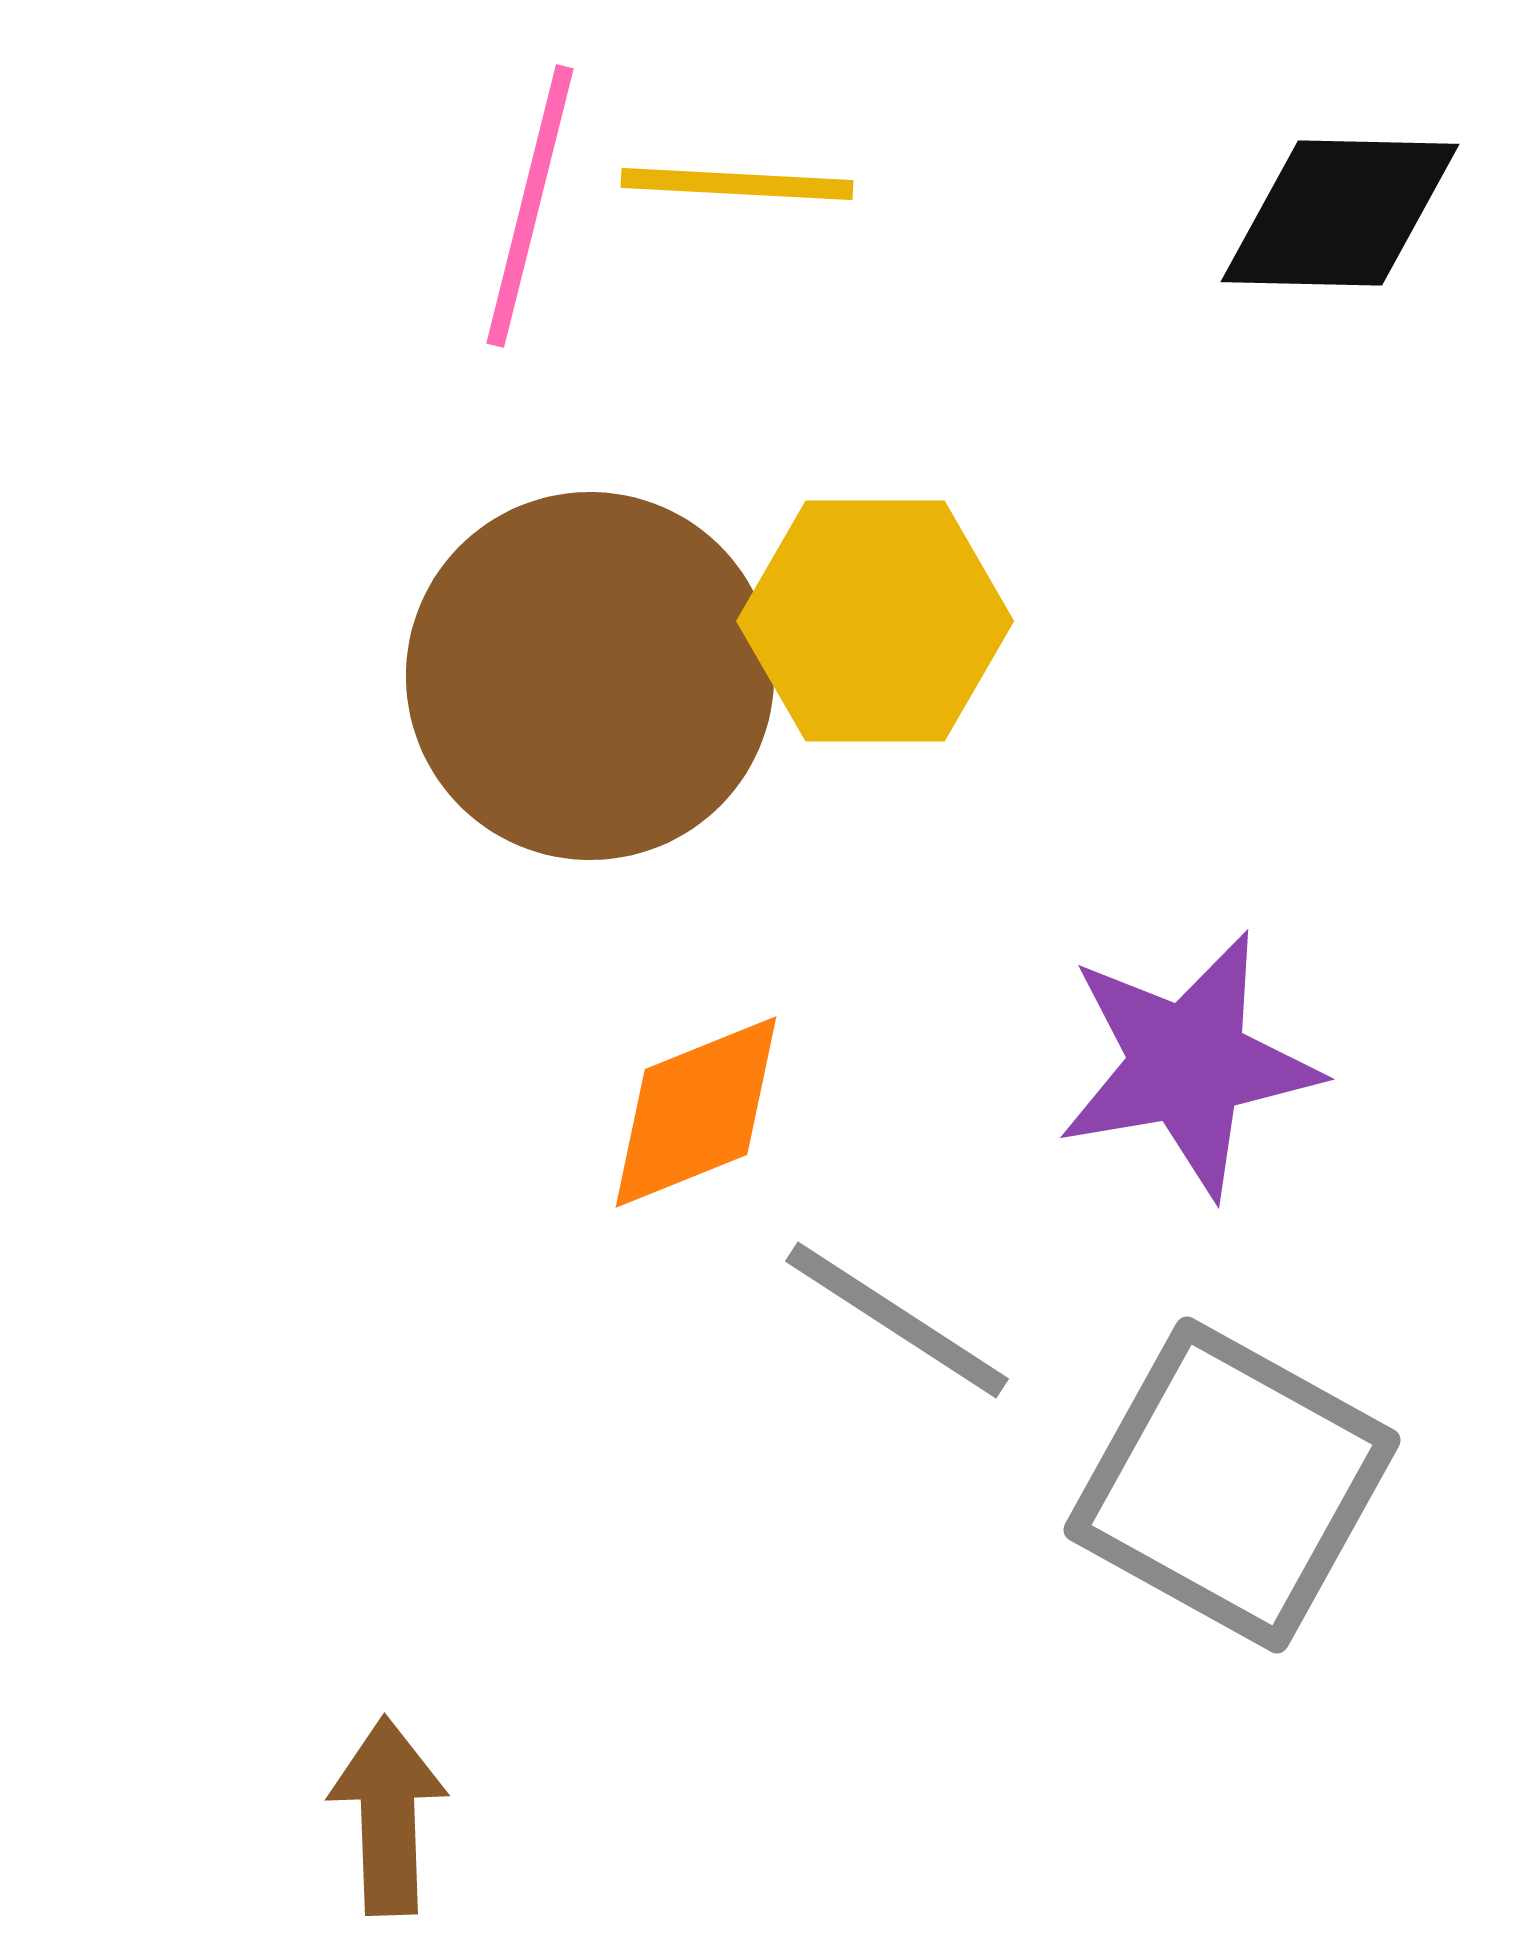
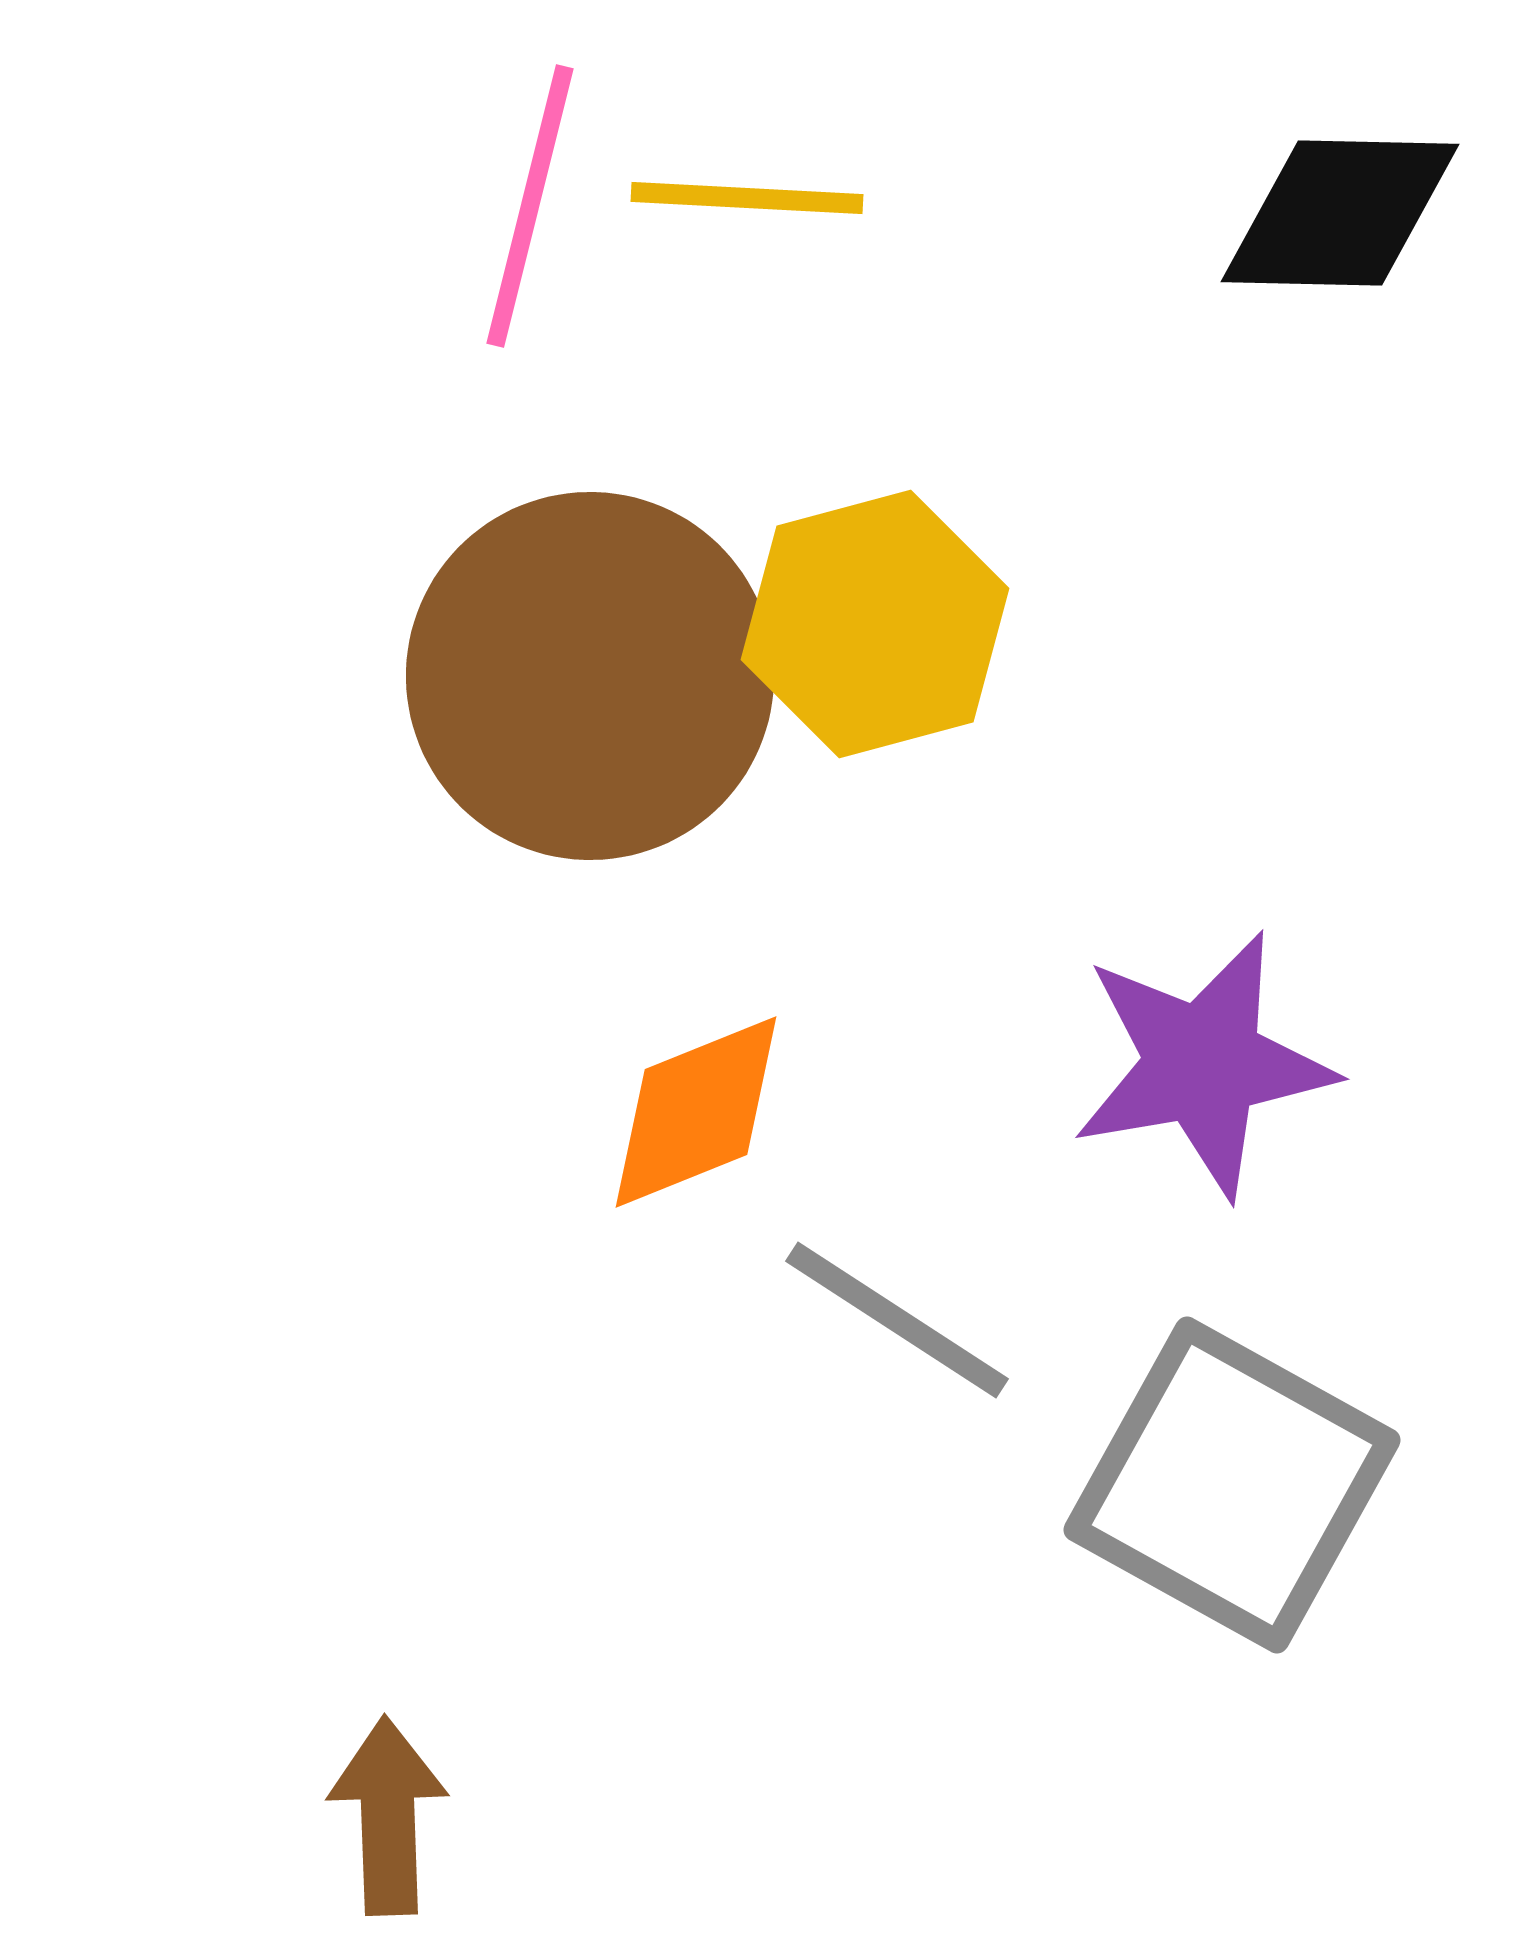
yellow line: moved 10 px right, 14 px down
yellow hexagon: moved 3 px down; rotated 15 degrees counterclockwise
purple star: moved 15 px right
